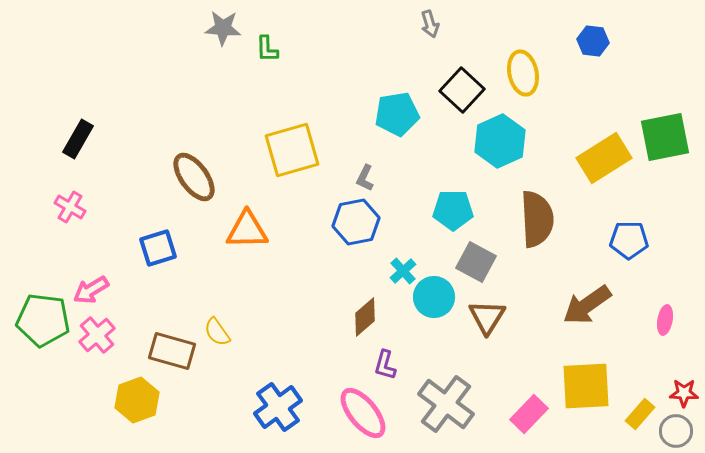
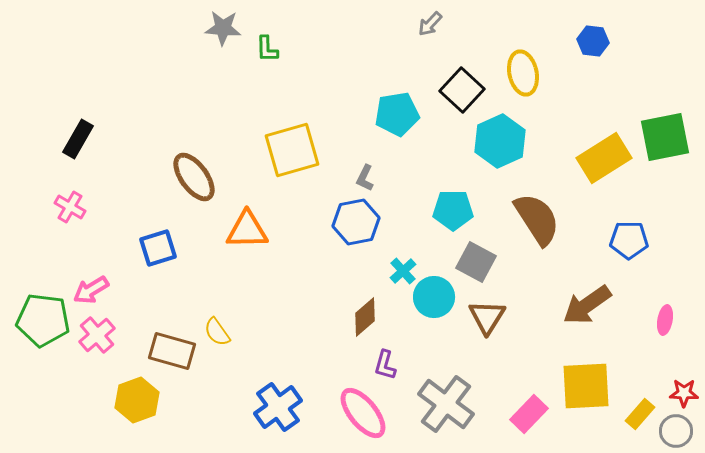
gray arrow at (430, 24): rotated 60 degrees clockwise
brown semicircle at (537, 219): rotated 30 degrees counterclockwise
